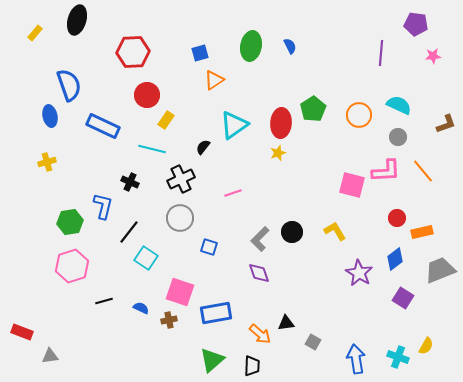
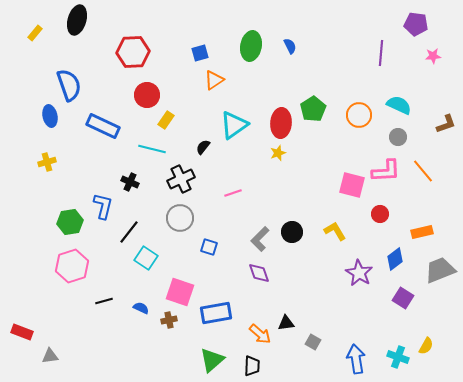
red circle at (397, 218): moved 17 px left, 4 px up
